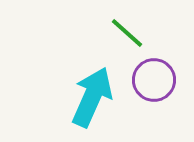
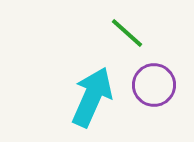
purple circle: moved 5 px down
